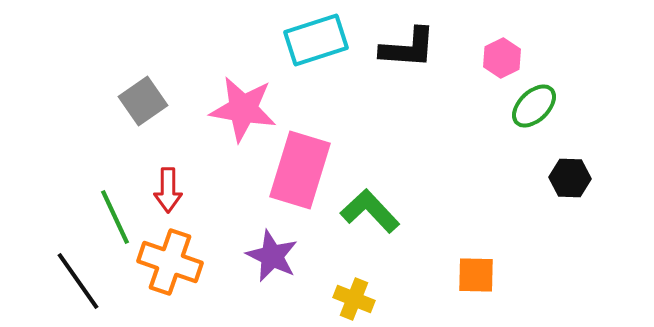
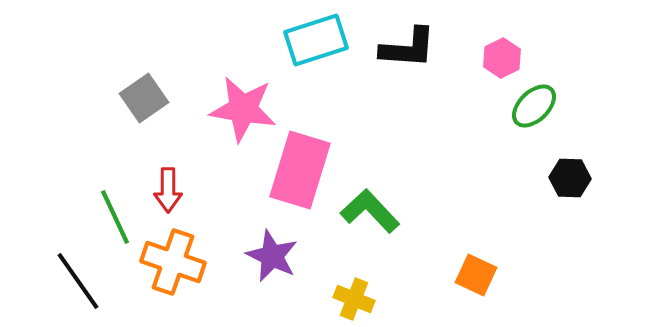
gray square: moved 1 px right, 3 px up
orange cross: moved 3 px right
orange square: rotated 24 degrees clockwise
